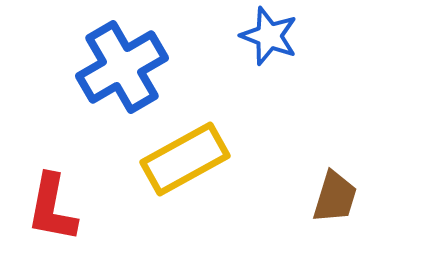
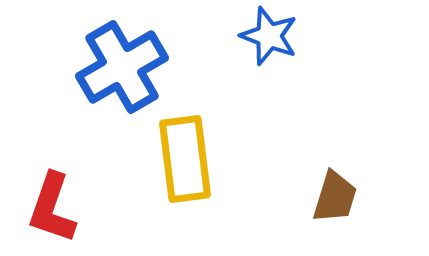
yellow rectangle: rotated 68 degrees counterclockwise
red L-shape: rotated 8 degrees clockwise
